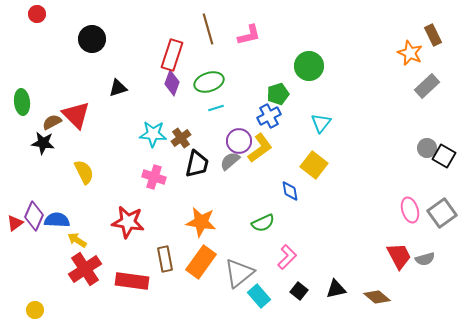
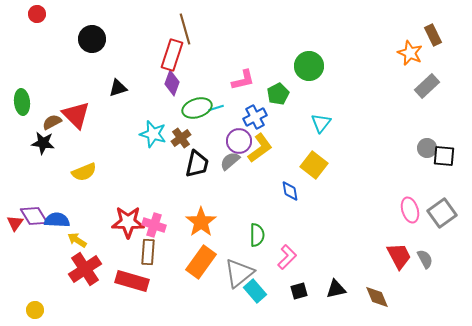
brown line at (208, 29): moved 23 px left
pink L-shape at (249, 35): moved 6 px left, 45 px down
green ellipse at (209, 82): moved 12 px left, 26 px down
green pentagon at (278, 94): rotated 10 degrees counterclockwise
blue cross at (269, 116): moved 14 px left, 1 px down
cyan star at (153, 134): rotated 12 degrees clockwise
black square at (444, 156): rotated 25 degrees counterclockwise
yellow semicircle at (84, 172): rotated 95 degrees clockwise
pink cross at (154, 177): moved 48 px down
purple diamond at (34, 216): rotated 56 degrees counterclockwise
red star at (128, 222): rotated 8 degrees counterclockwise
orange star at (201, 222): rotated 28 degrees clockwise
red triangle at (15, 223): rotated 18 degrees counterclockwise
green semicircle at (263, 223): moved 6 px left, 12 px down; rotated 65 degrees counterclockwise
brown rectangle at (165, 259): moved 17 px left, 7 px up; rotated 15 degrees clockwise
gray semicircle at (425, 259): rotated 102 degrees counterclockwise
red rectangle at (132, 281): rotated 8 degrees clockwise
black square at (299, 291): rotated 36 degrees clockwise
cyan rectangle at (259, 296): moved 4 px left, 5 px up
brown diamond at (377, 297): rotated 28 degrees clockwise
